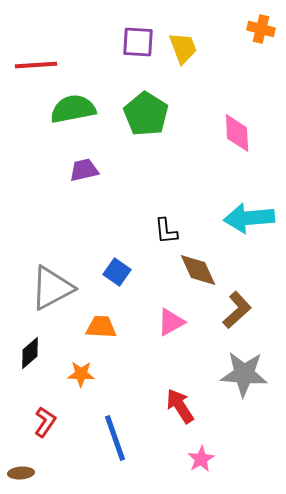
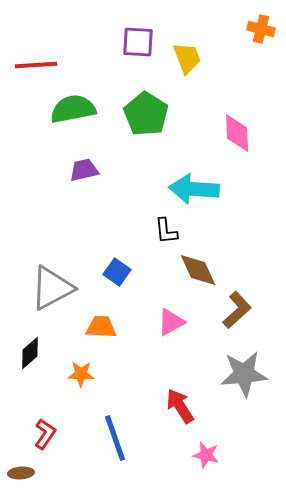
yellow trapezoid: moved 4 px right, 10 px down
cyan arrow: moved 55 px left, 29 px up; rotated 9 degrees clockwise
gray star: rotated 9 degrees counterclockwise
red L-shape: moved 12 px down
pink star: moved 5 px right, 4 px up; rotated 28 degrees counterclockwise
